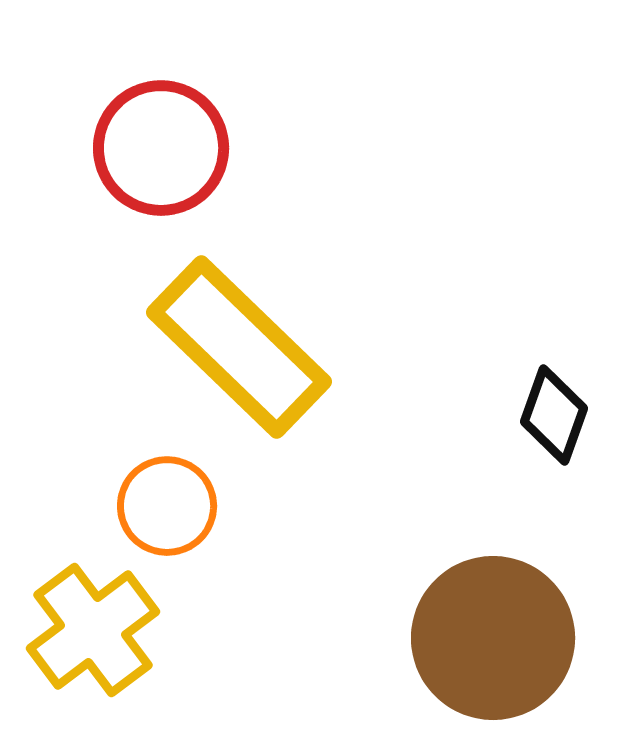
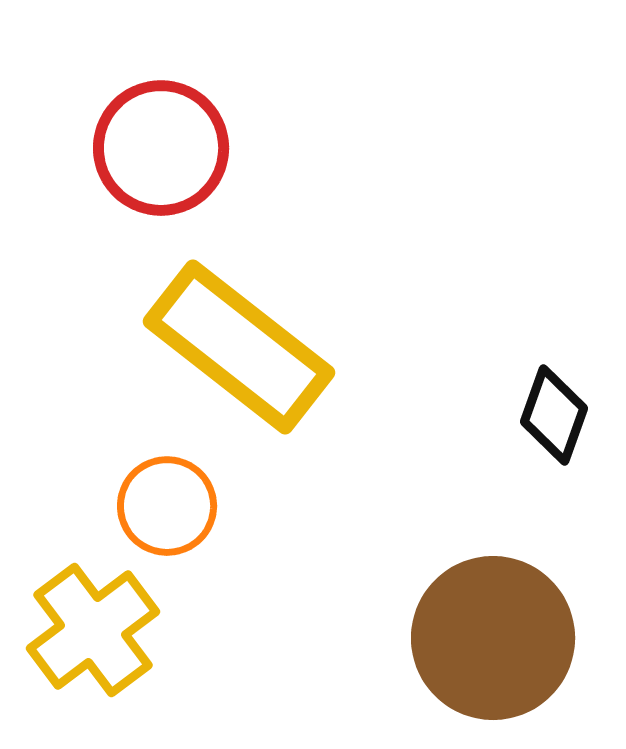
yellow rectangle: rotated 6 degrees counterclockwise
